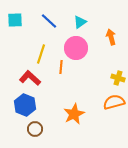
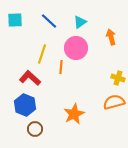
yellow line: moved 1 px right
